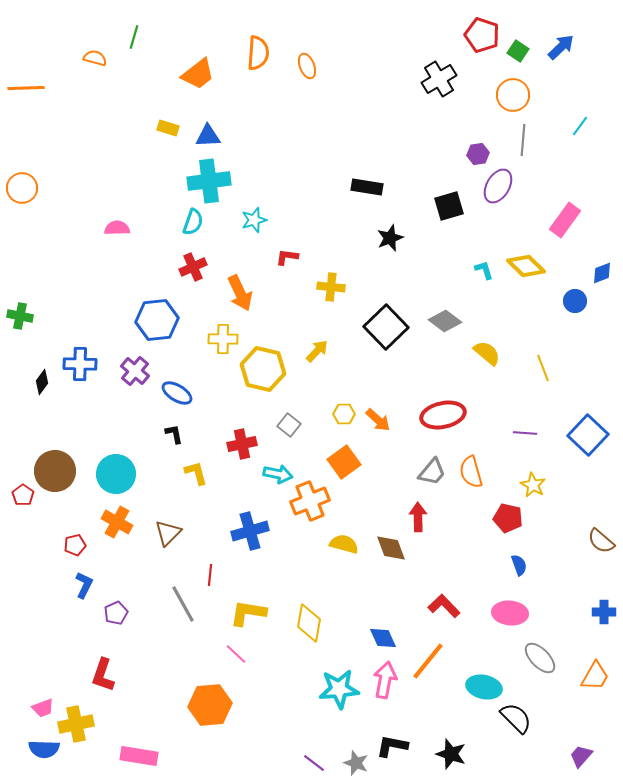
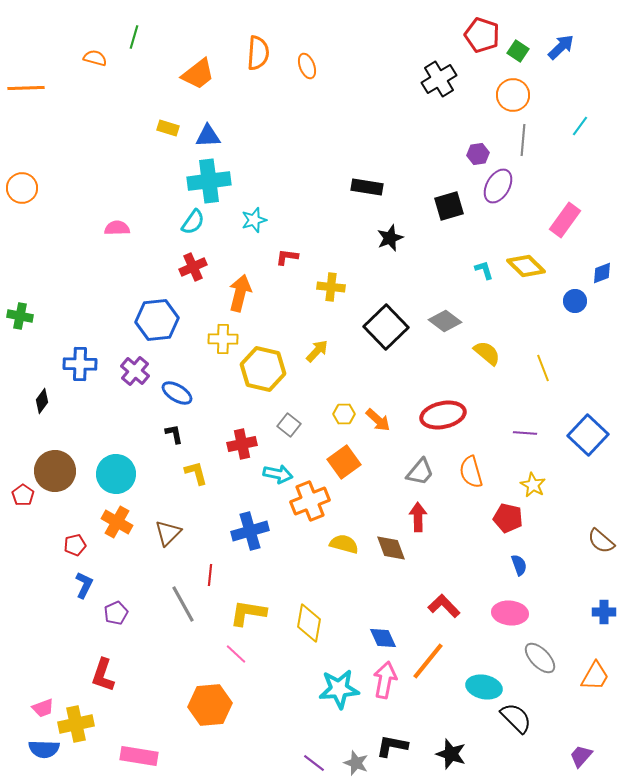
cyan semicircle at (193, 222): rotated 16 degrees clockwise
orange arrow at (240, 293): rotated 141 degrees counterclockwise
black diamond at (42, 382): moved 19 px down
gray trapezoid at (432, 472): moved 12 px left
